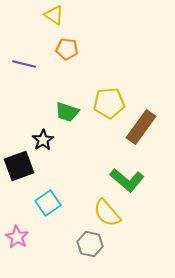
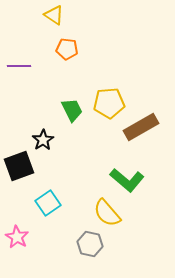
purple line: moved 5 px left, 2 px down; rotated 15 degrees counterclockwise
green trapezoid: moved 5 px right, 2 px up; rotated 135 degrees counterclockwise
brown rectangle: rotated 24 degrees clockwise
